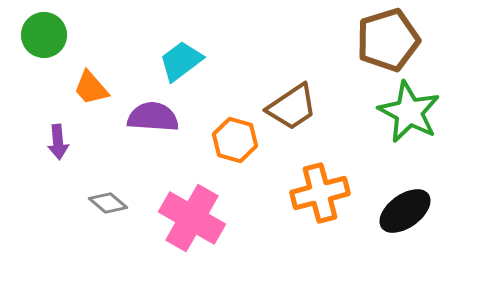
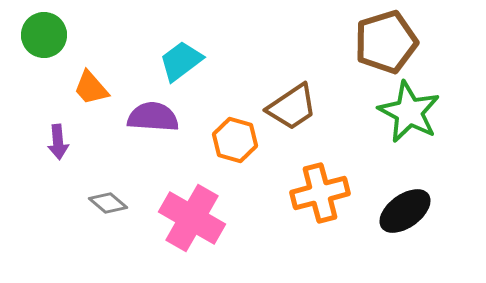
brown pentagon: moved 2 px left, 2 px down
